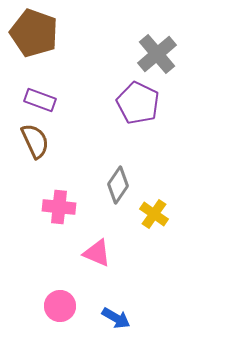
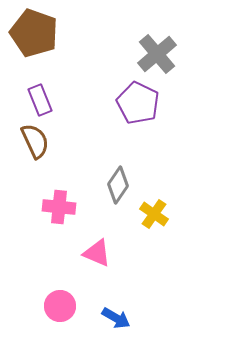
purple rectangle: rotated 48 degrees clockwise
